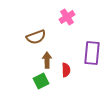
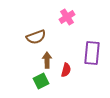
red semicircle: rotated 16 degrees clockwise
